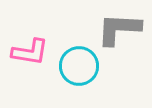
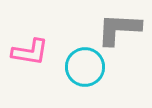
cyan circle: moved 6 px right, 1 px down
